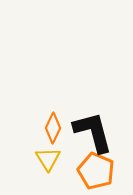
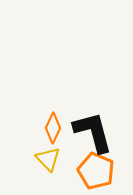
yellow triangle: rotated 12 degrees counterclockwise
